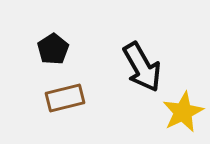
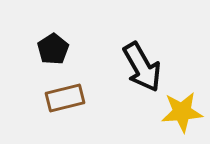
yellow star: moved 1 px left; rotated 21 degrees clockwise
